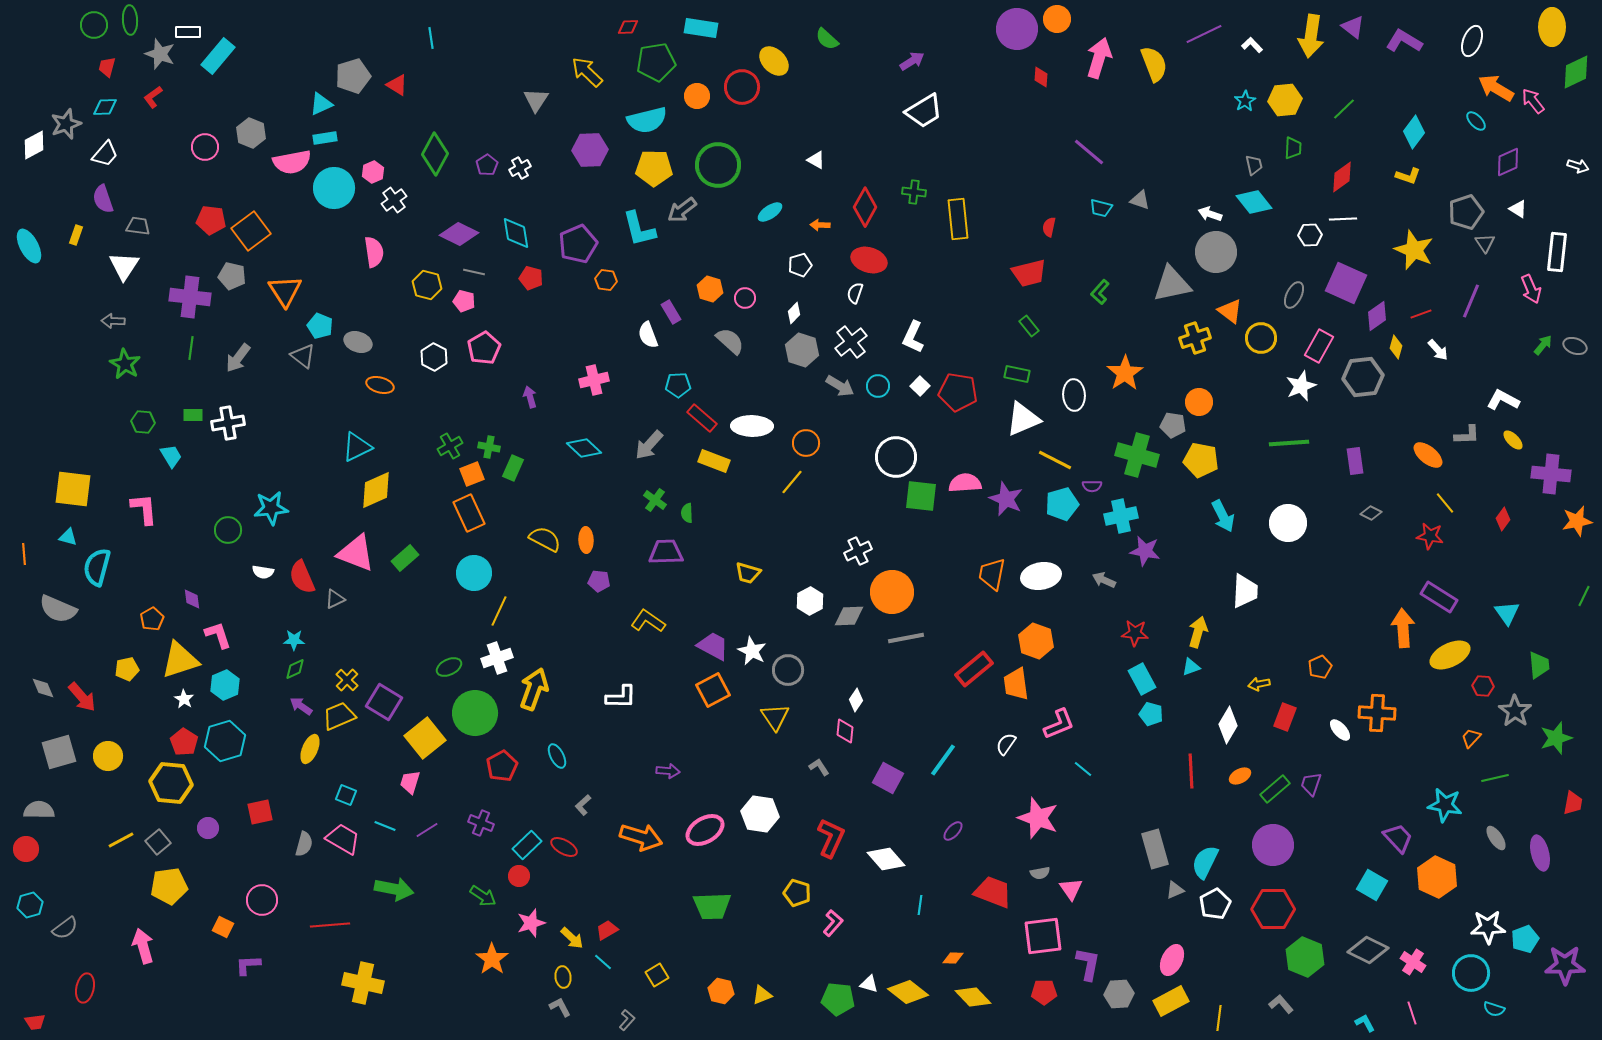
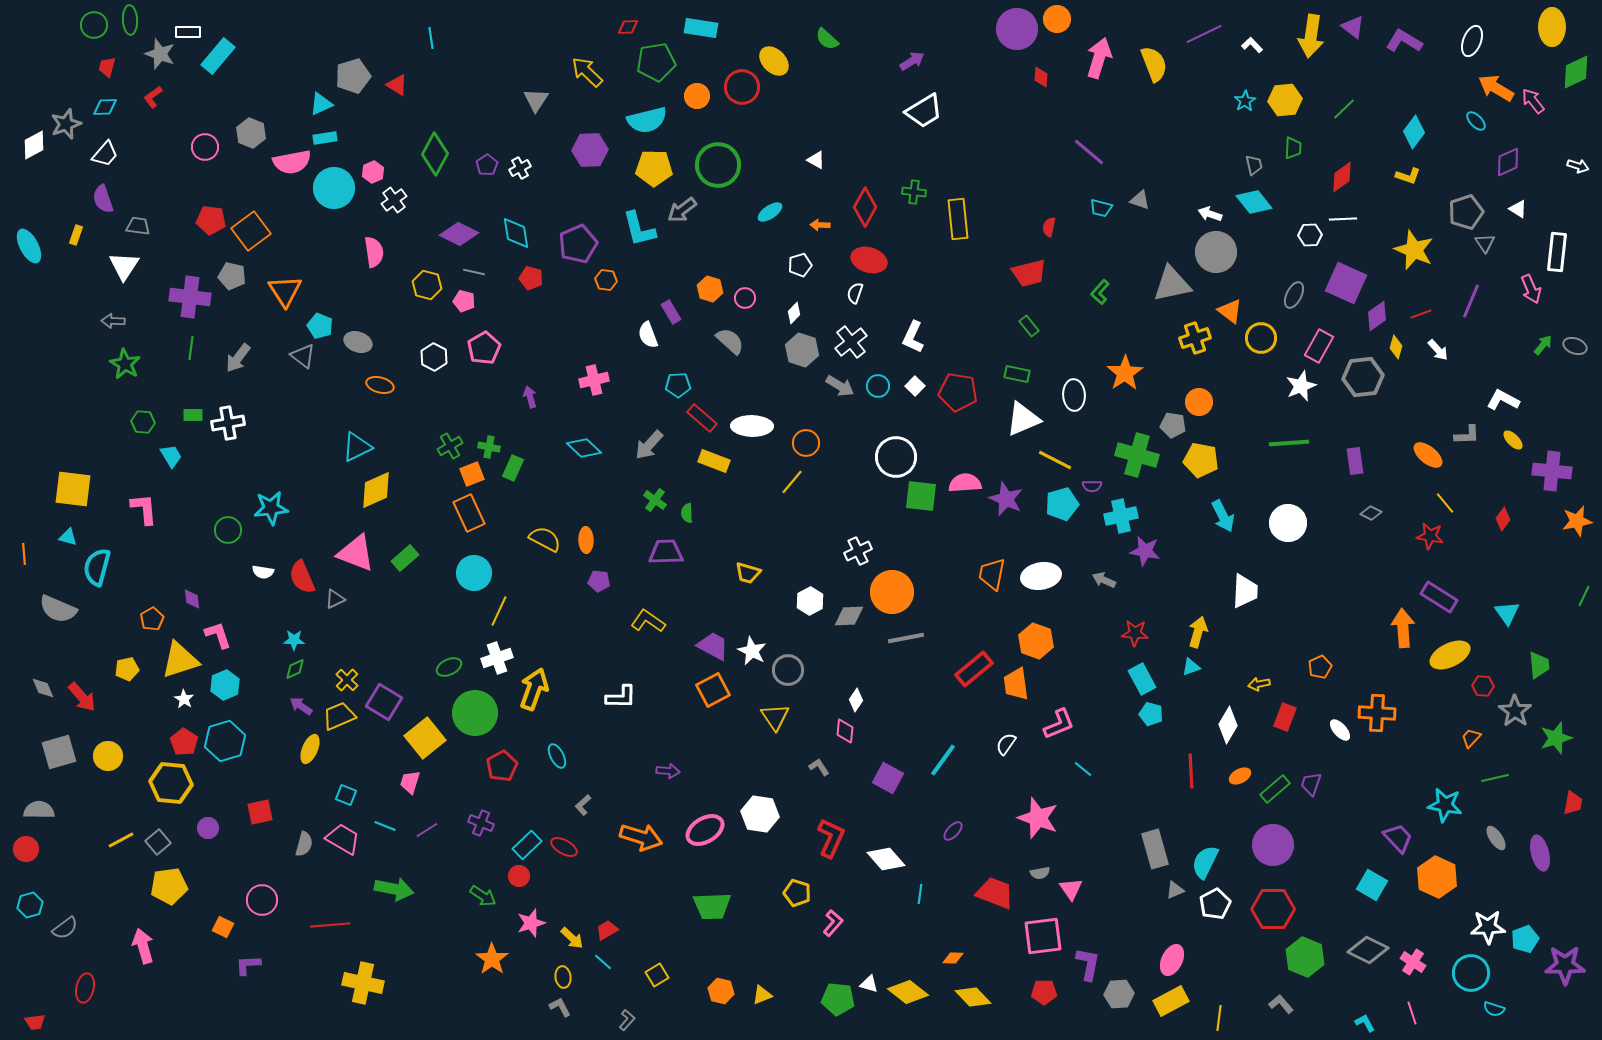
white square at (920, 386): moved 5 px left
purple cross at (1551, 474): moved 1 px right, 3 px up
red trapezoid at (993, 892): moved 2 px right, 1 px down
cyan line at (920, 905): moved 11 px up
